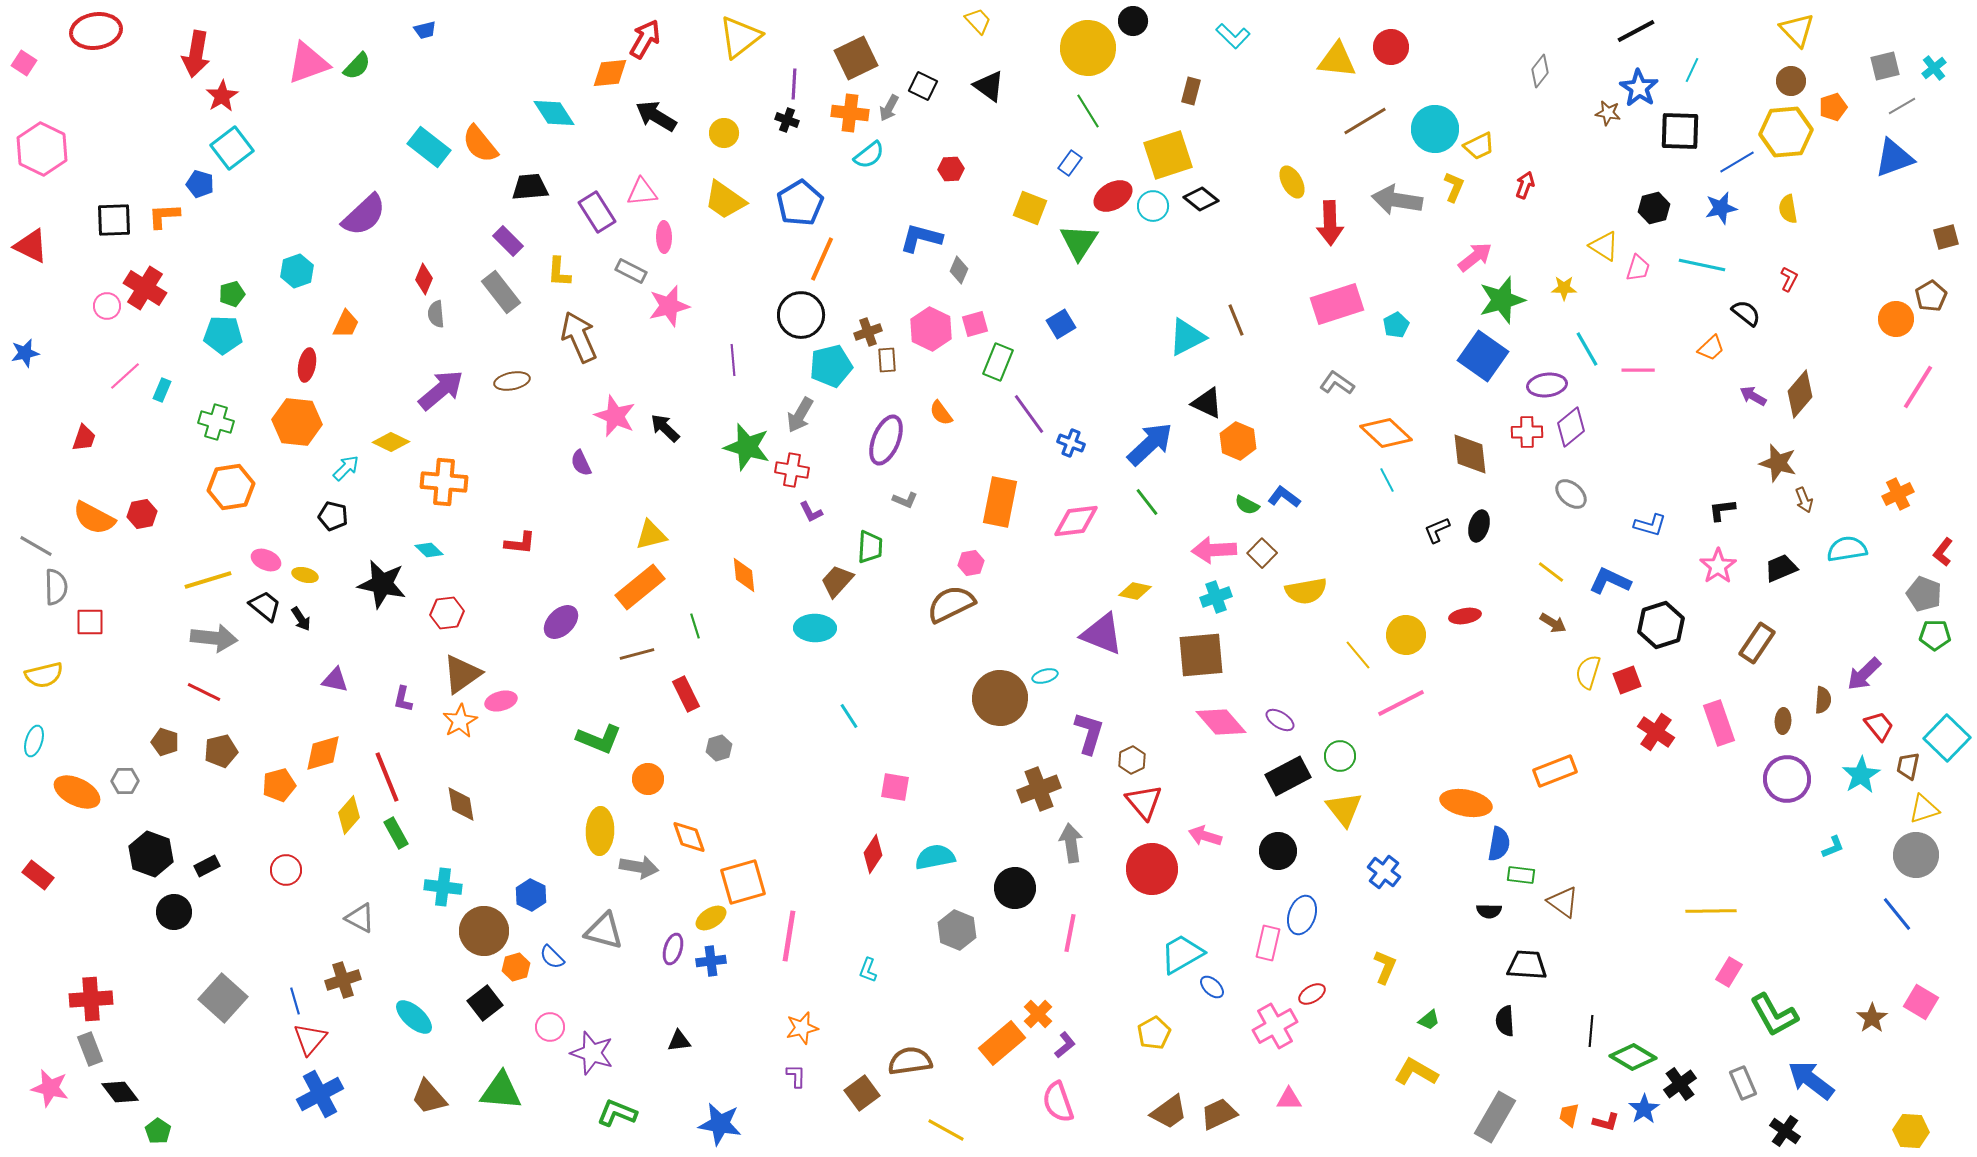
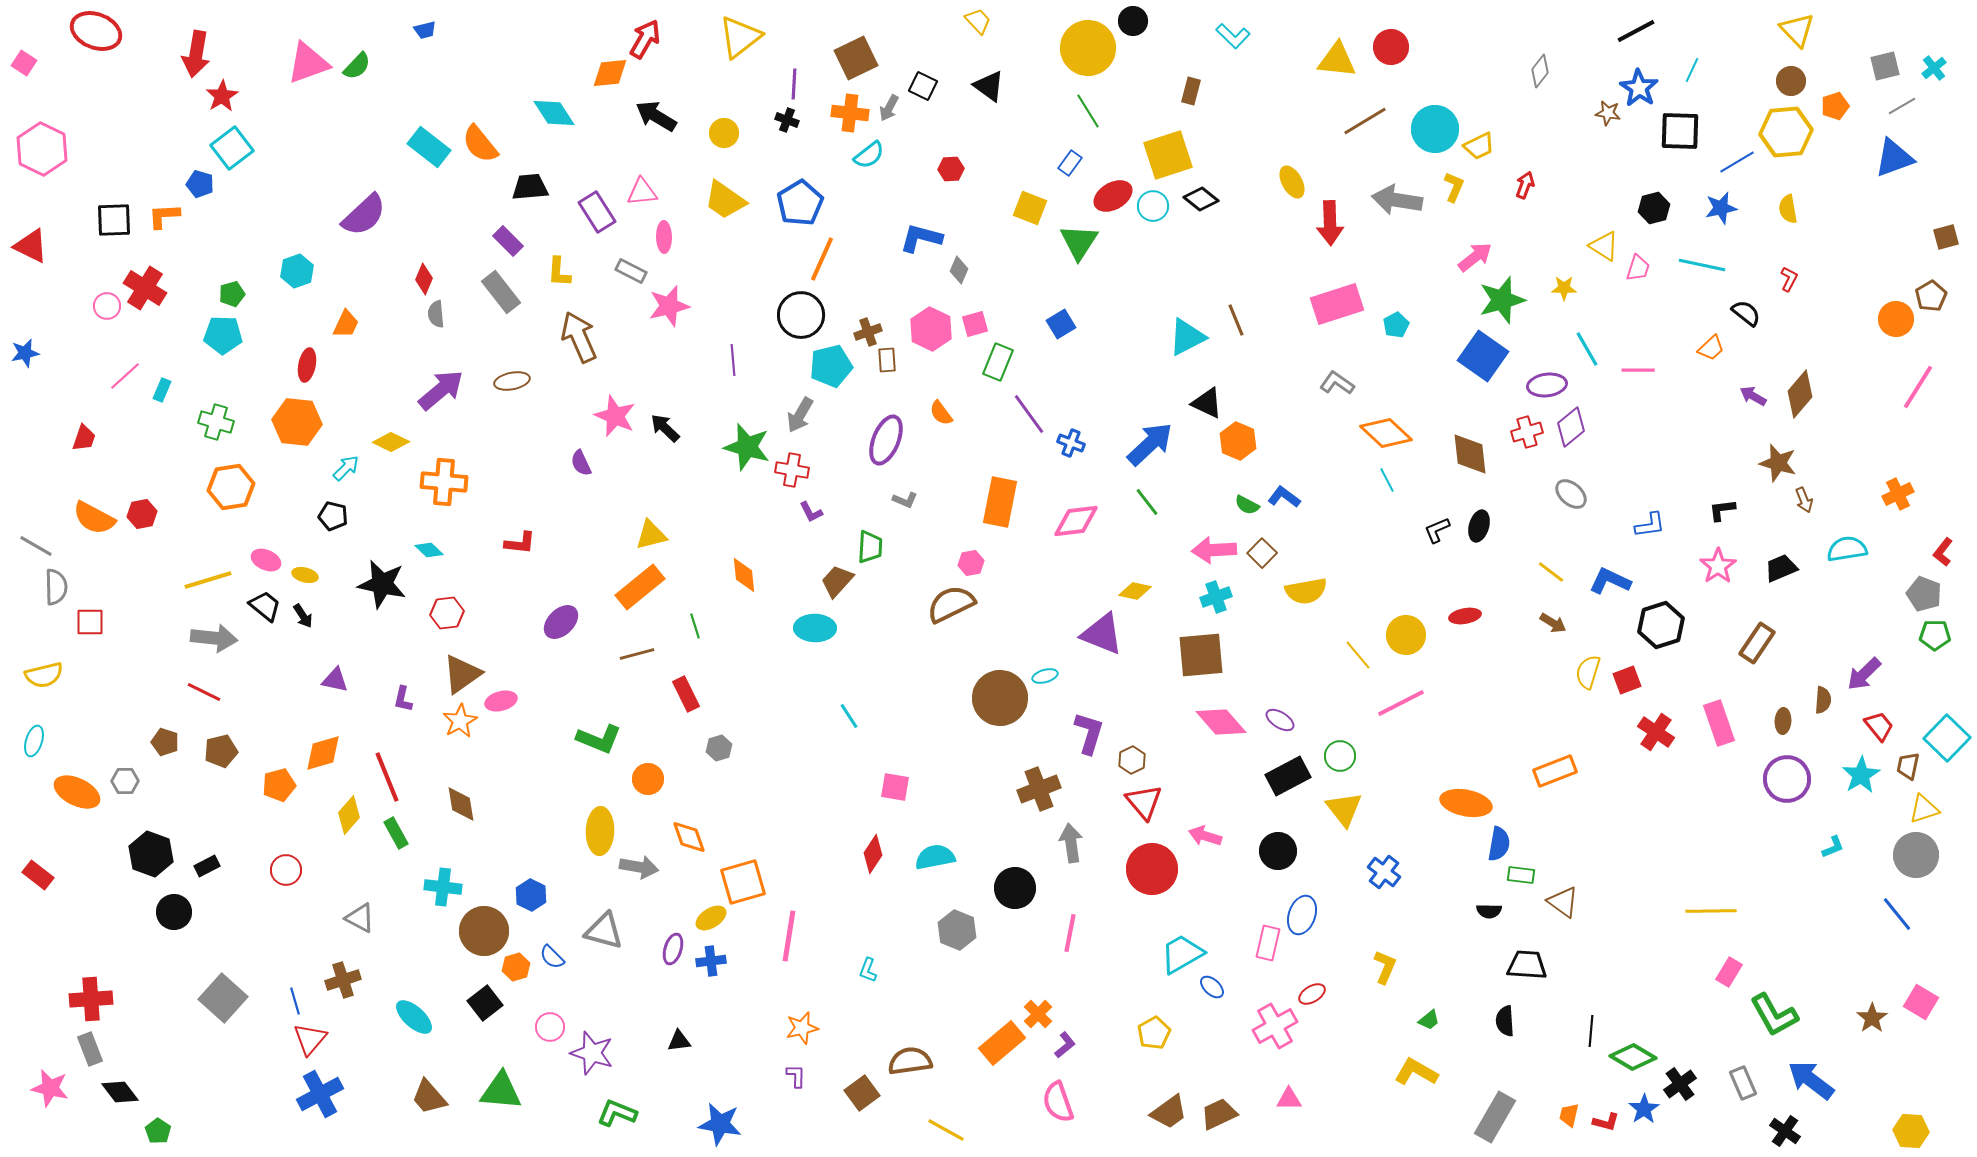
red ellipse at (96, 31): rotated 30 degrees clockwise
orange pentagon at (1833, 107): moved 2 px right, 1 px up
red cross at (1527, 432): rotated 16 degrees counterclockwise
blue L-shape at (1650, 525): rotated 24 degrees counterclockwise
black arrow at (301, 619): moved 2 px right, 3 px up
